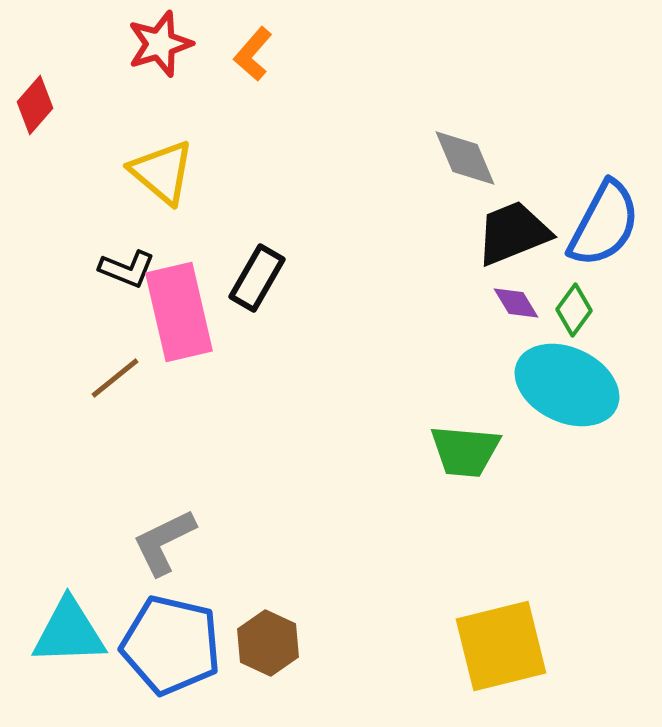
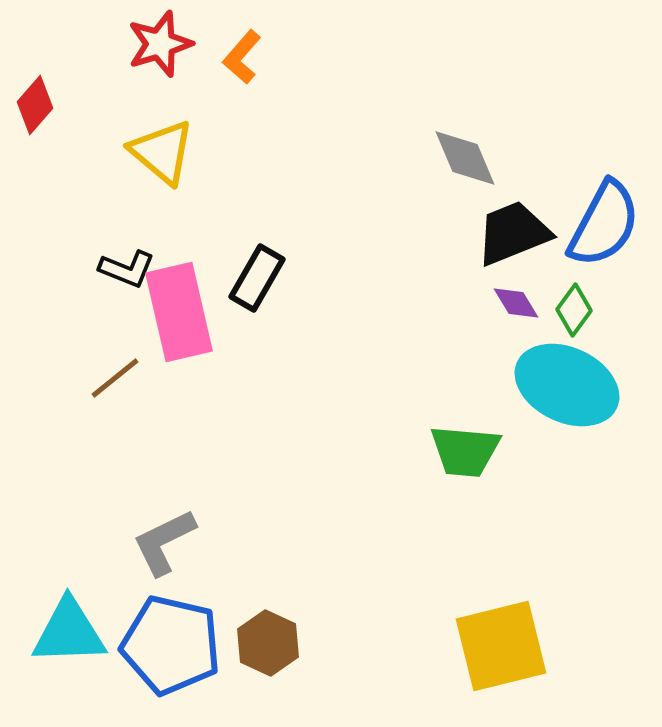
orange L-shape: moved 11 px left, 3 px down
yellow triangle: moved 20 px up
